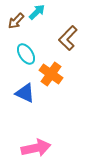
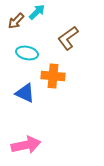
brown L-shape: rotated 10 degrees clockwise
cyan ellipse: moved 1 px right, 1 px up; rotated 45 degrees counterclockwise
orange cross: moved 2 px right, 2 px down; rotated 30 degrees counterclockwise
pink arrow: moved 10 px left, 3 px up
